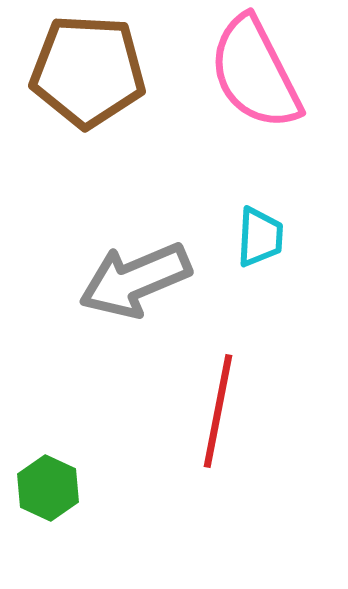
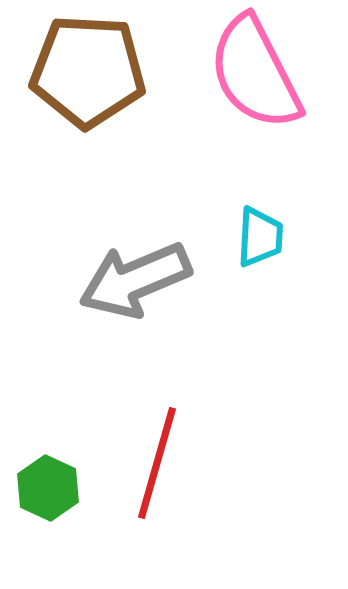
red line: moved 61 px left, 52 px down; rotated 5 degrees clockwise
